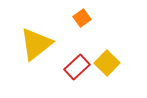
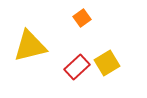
yellow triangle: moved 6 px left, 2 px down; rotated 24 degrees clockwise
yellow square: rotated 15 degrees clockwise
